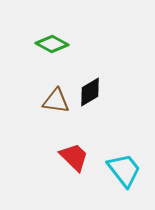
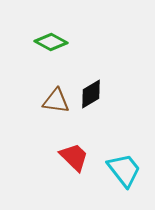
green diamond: moved 1 px left, 2 px up
black diamond: moved 1 px right, 2 px down
